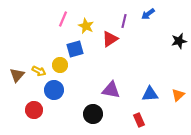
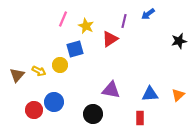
blue circle: moved 12 px down
red rectangle: moved 1 px right, 2 px up; rotated 24 degrees clockwise
